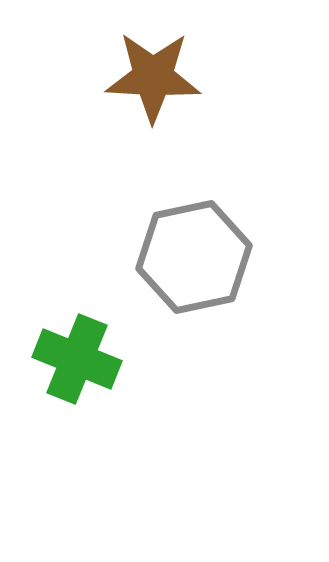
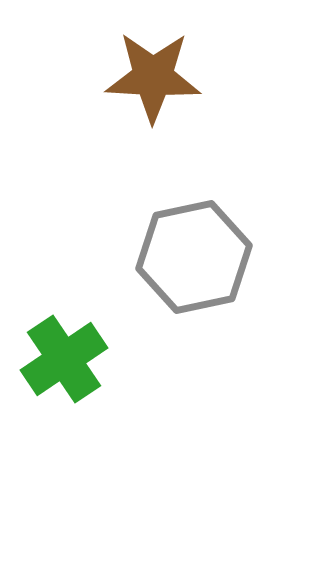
green cross: moved 13 px left; rotated 34 degrees clockwise
